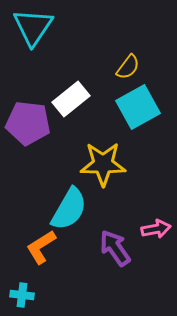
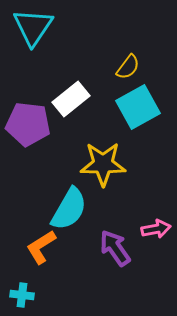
purple pentagon: moved 1 px down
